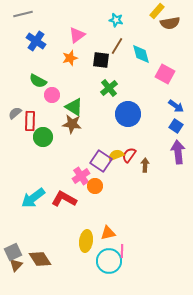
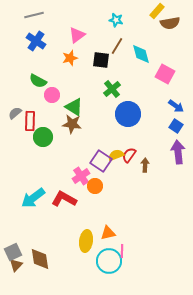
gray line: moved 11 px right, 1 px down
green cross: moved 3 px right, 1 px down
brown diamond: rotated 25 degrees clockwise
